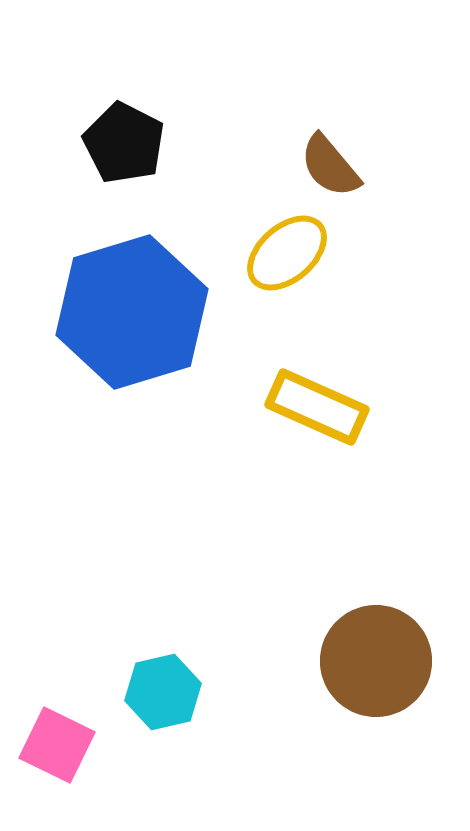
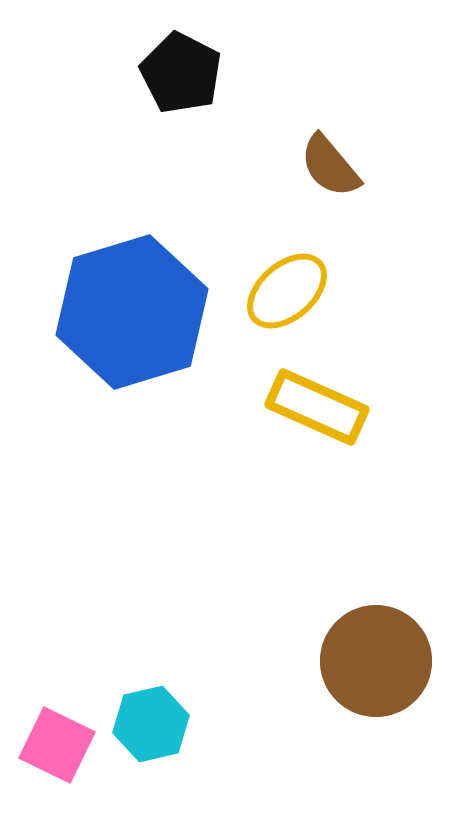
black pentagon: moved 57 px right, 70 px up
yellow ellipse: moved 38 px down
cyan hexagon: moved 12 px left, 32 px down
